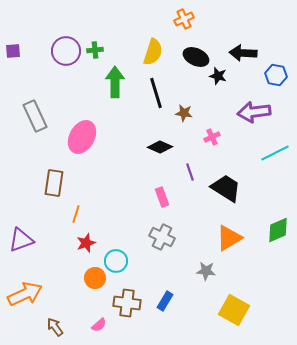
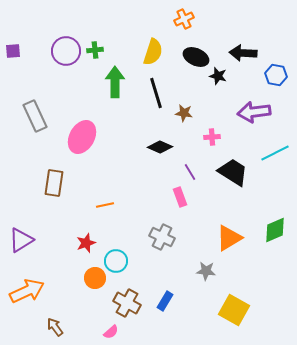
pink cross: rotated 21 degrees clockwise
purple line: rotated 12 degrees counterclockwise
black trapezoid: moved 7 px right, 16 px up
pink rectangle: moved 18 px right
orange line: moved 29 px right, 9 px up; rotated 60 degrees clockwise
green diamond: moved 3 px left
purple triangle: rotated 12 degrees counterclockwise
orange arrow: moved 2 px right, 3 px up
brown cross: rotated 20 degrees clockwise
pink semicircle: moved 12 px right, 7 px down
